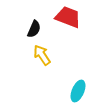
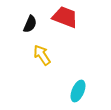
red trapezoid: moved 3 px left
black semicircle: moved 4 px left, 5 px up
